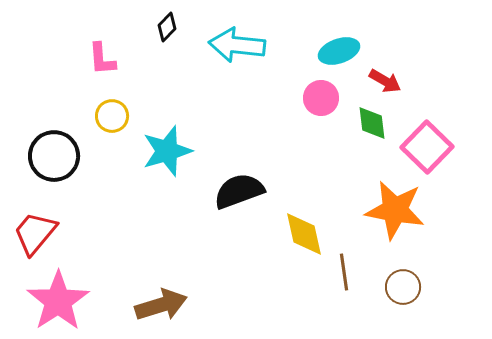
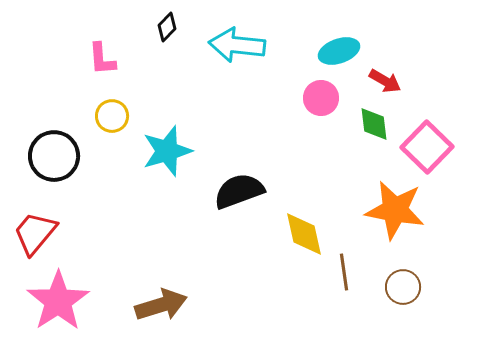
green diamond: moved 2 px right, 1 px down
